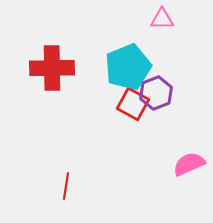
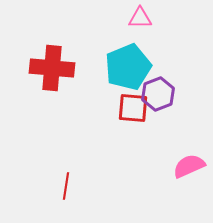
pink triangle: moved 22 px left, 1 px up
red cross: rotated 6 degrees clockwise
purple hexagon: moved 2 px right, 1 px down
red square: moved 4 px down; rotated 24 degrees counterclockwise
pink semicircle: moved 2 px down
